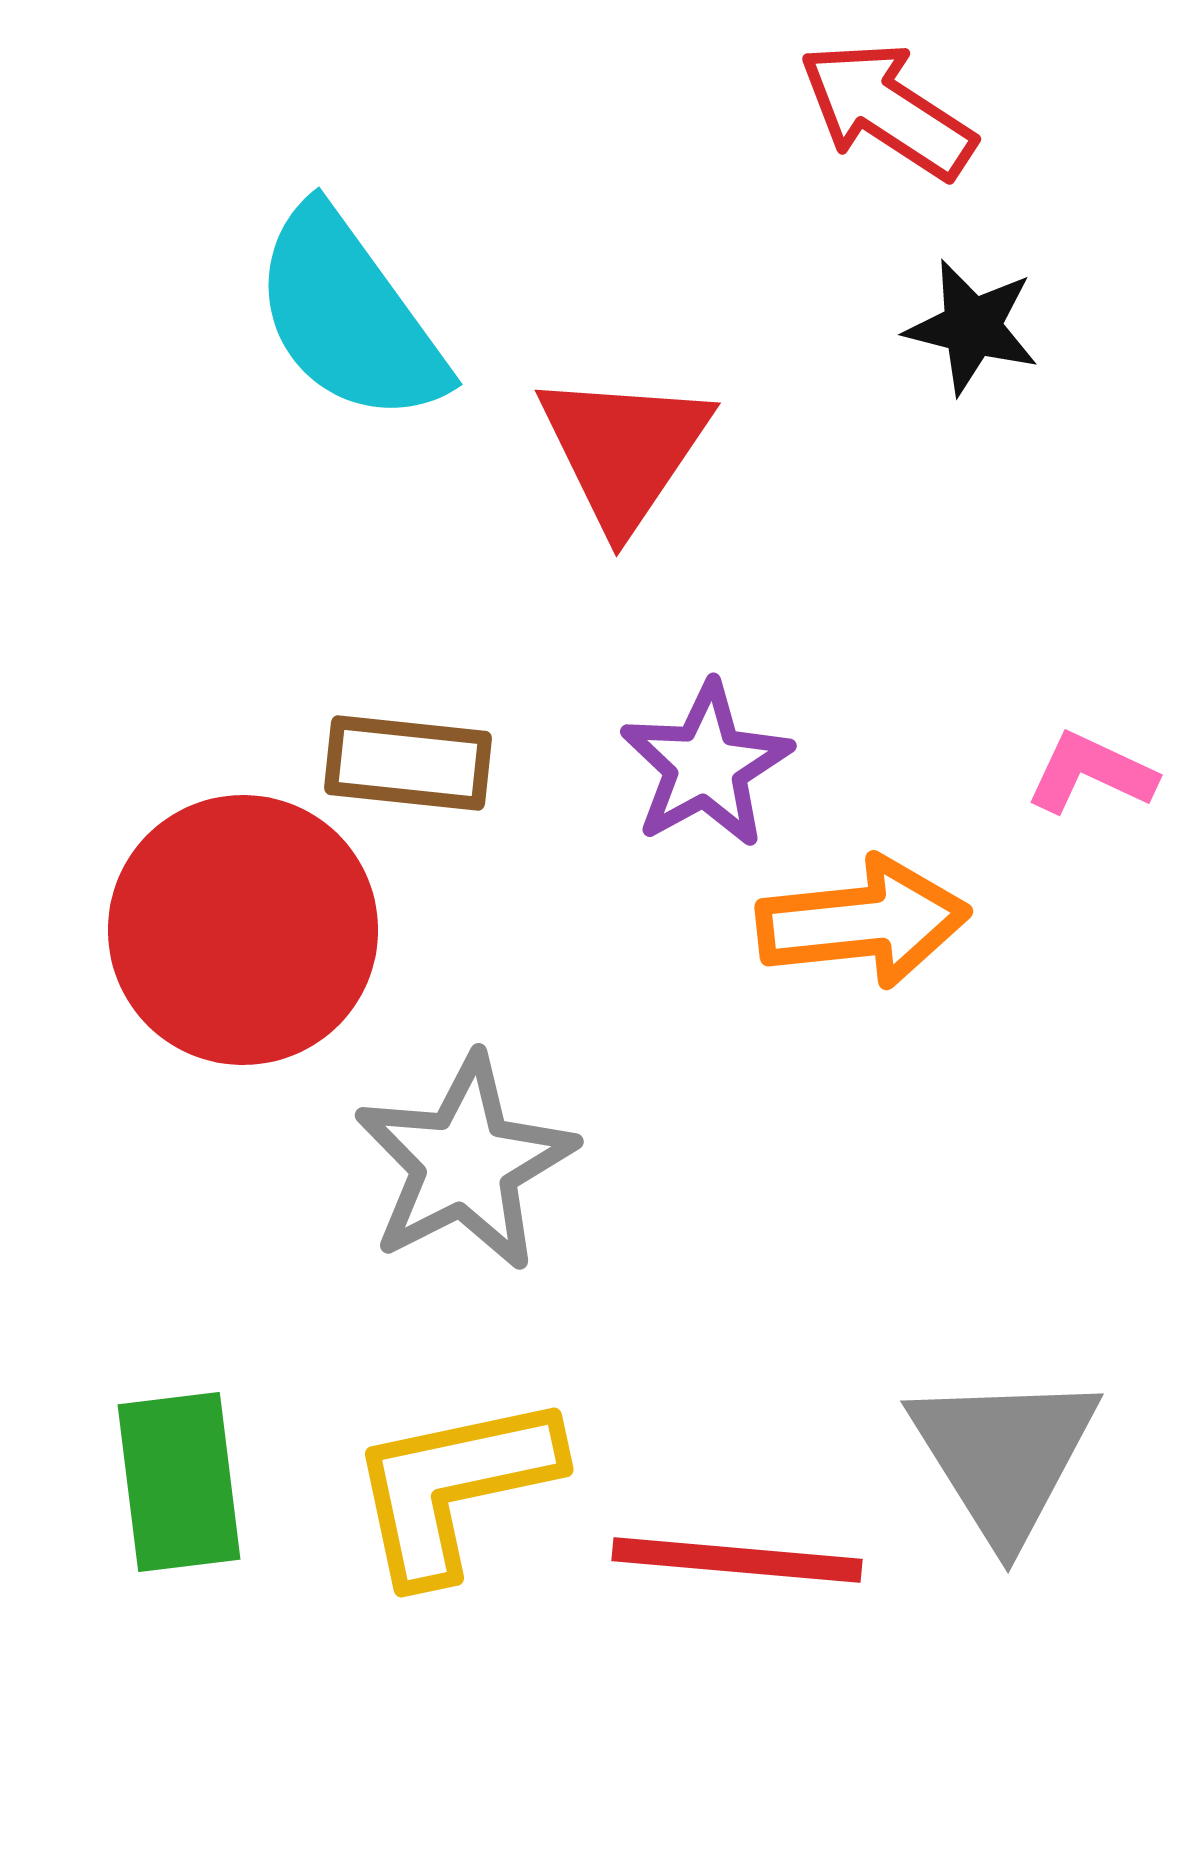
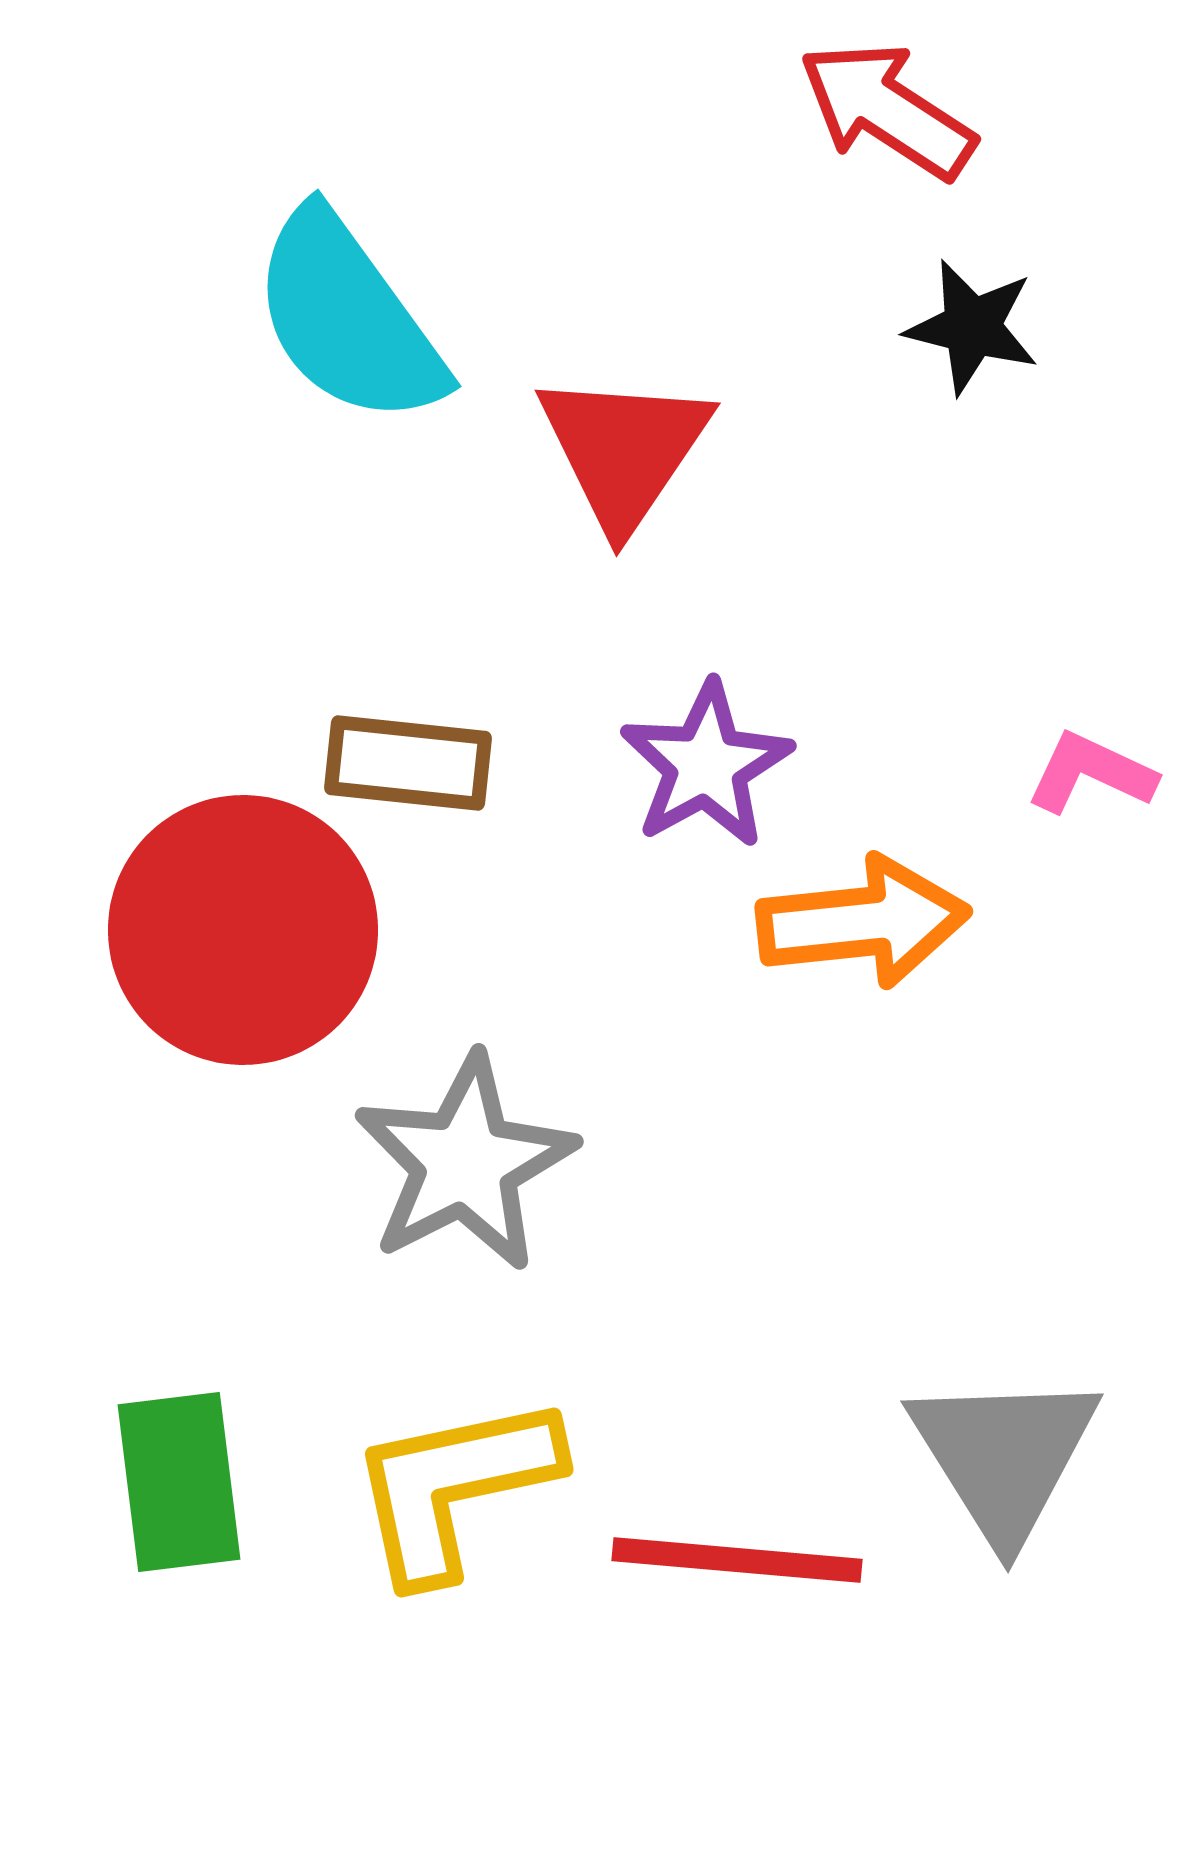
cyan semicircle: moved 1 px left, 2 px down
